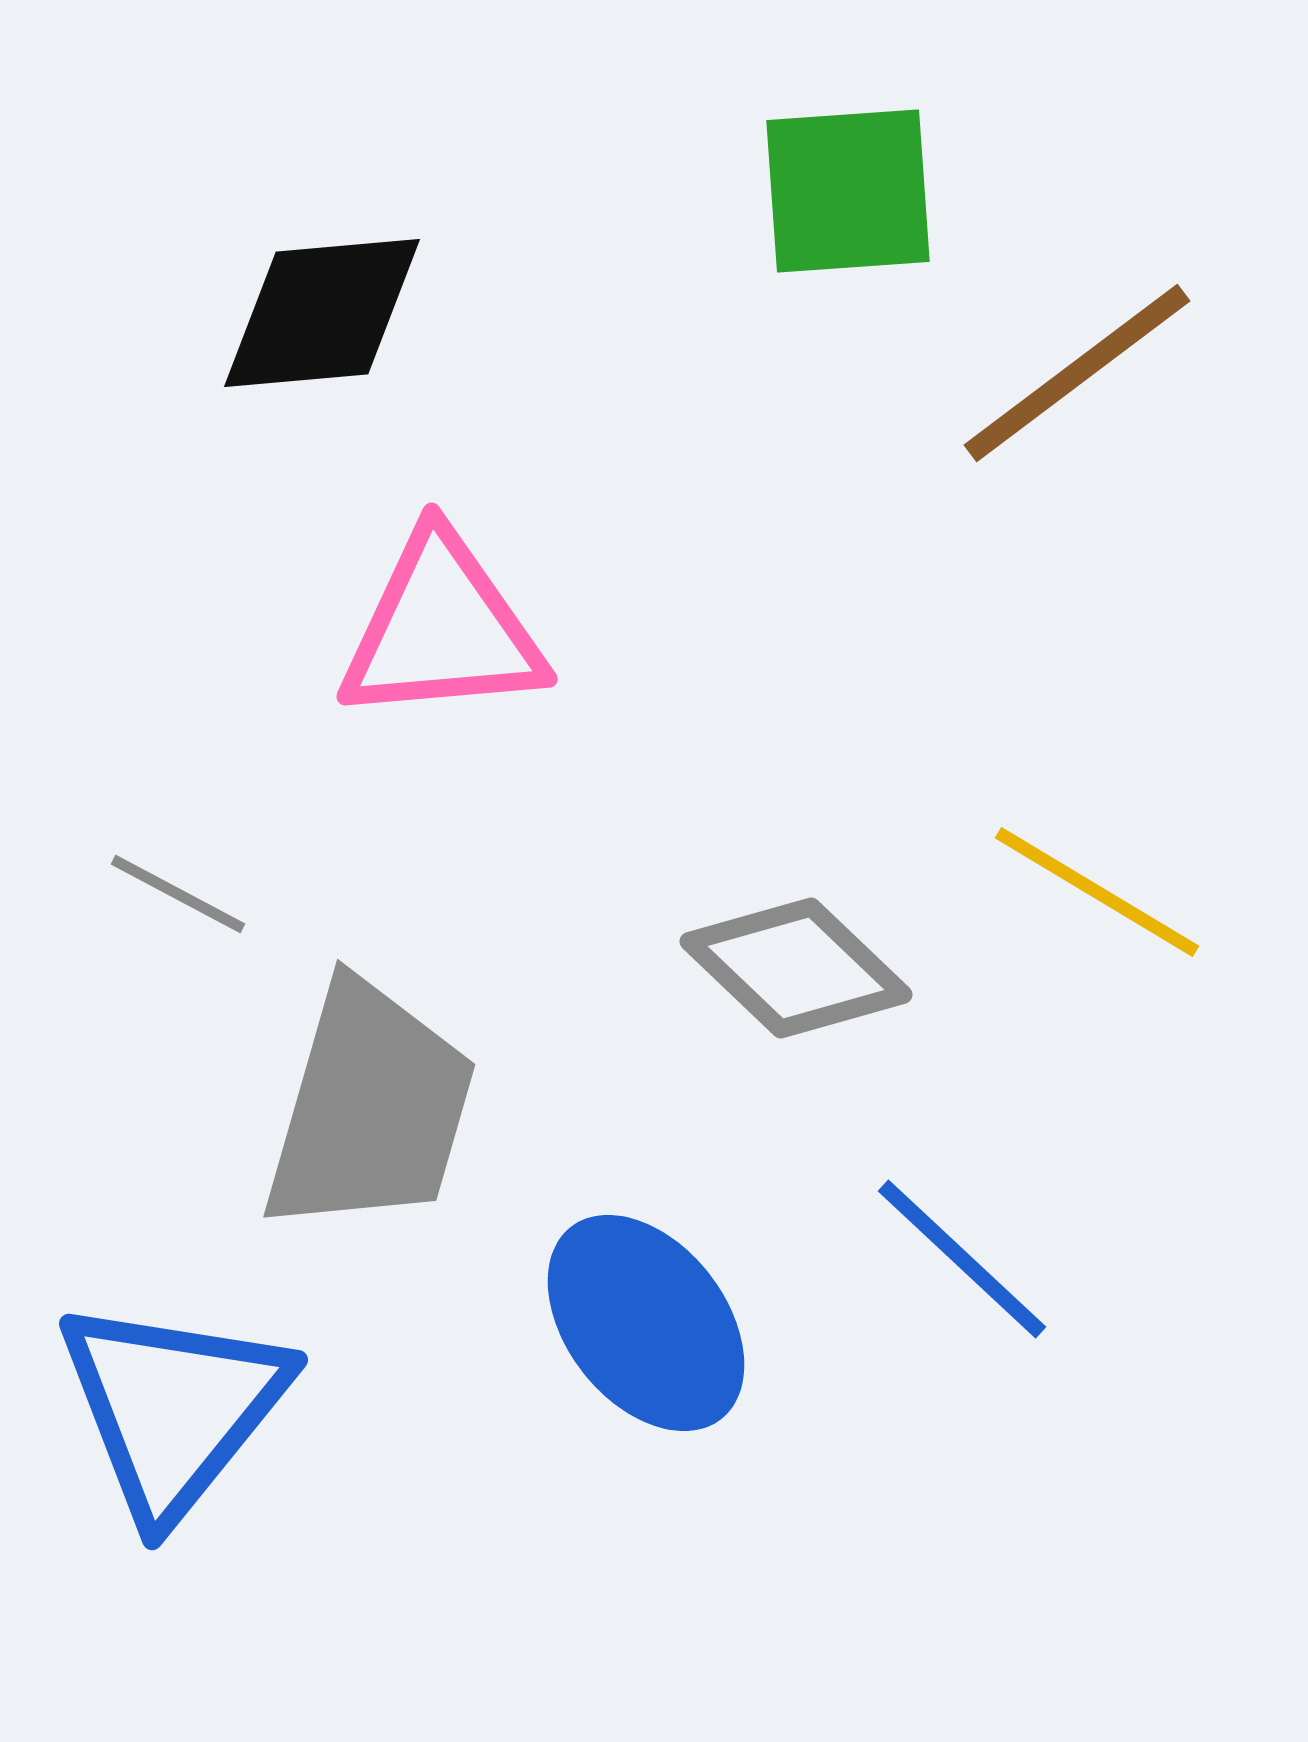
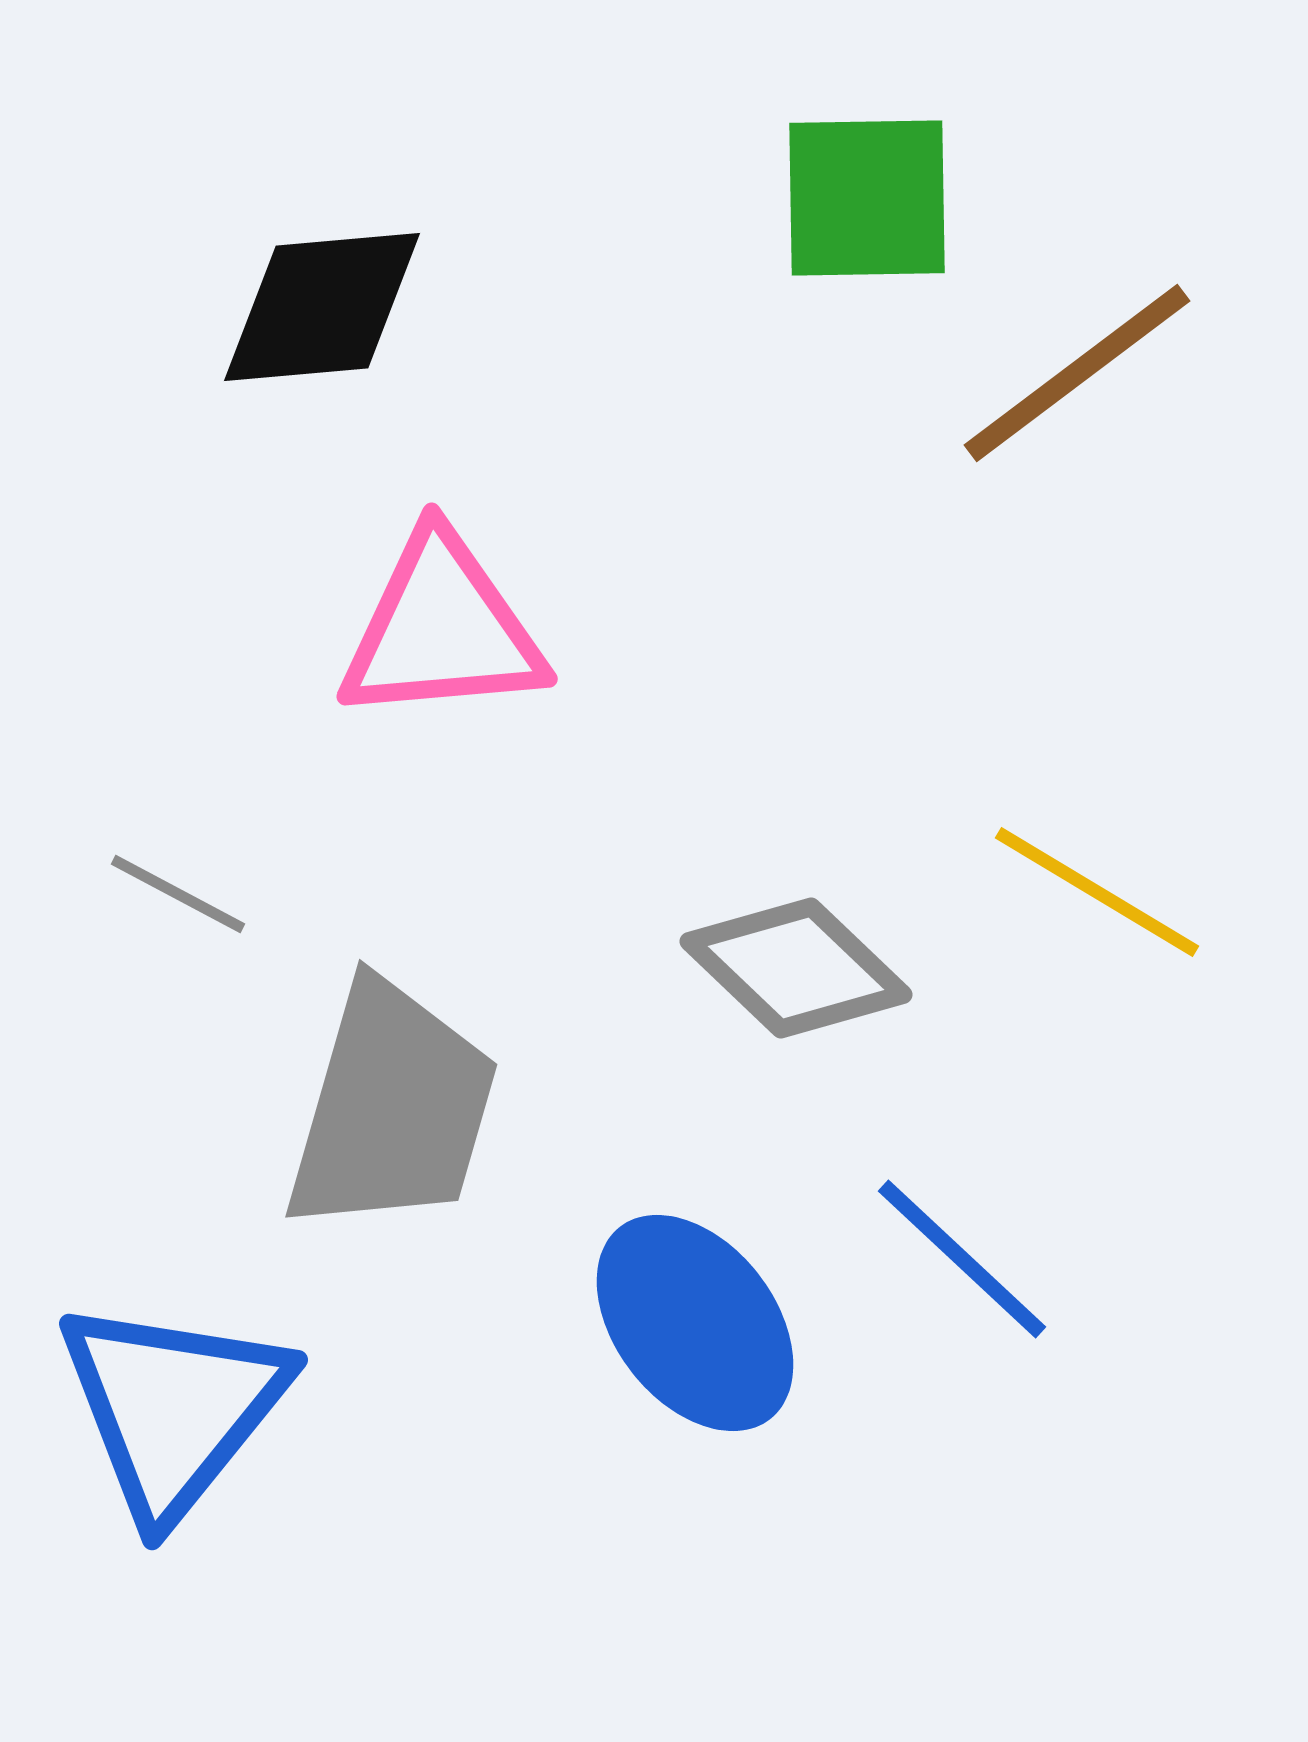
green square: moved 19 px right, 7 px down; rotated 3 degrees clockwise
black diamond: moved 6 px up
gray trapezoid: moved 22 px right
blue ellipse: moved 49 px right
